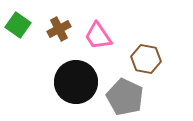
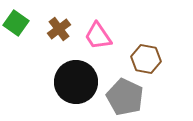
green square: moved 2 px left, 2 px up
brown cross: rotated 10 degrees counterclockwise
